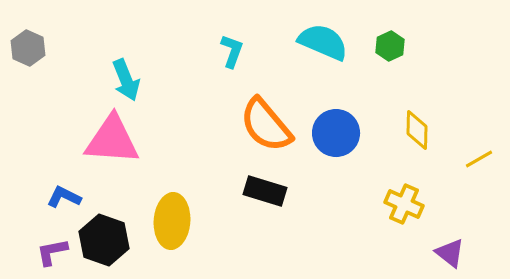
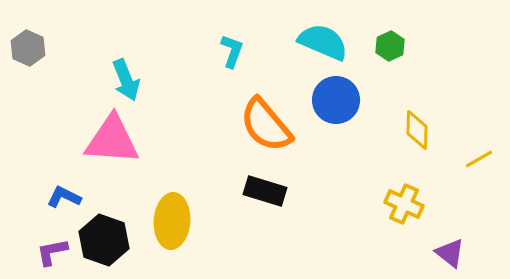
blue circle: moved 33 px up
